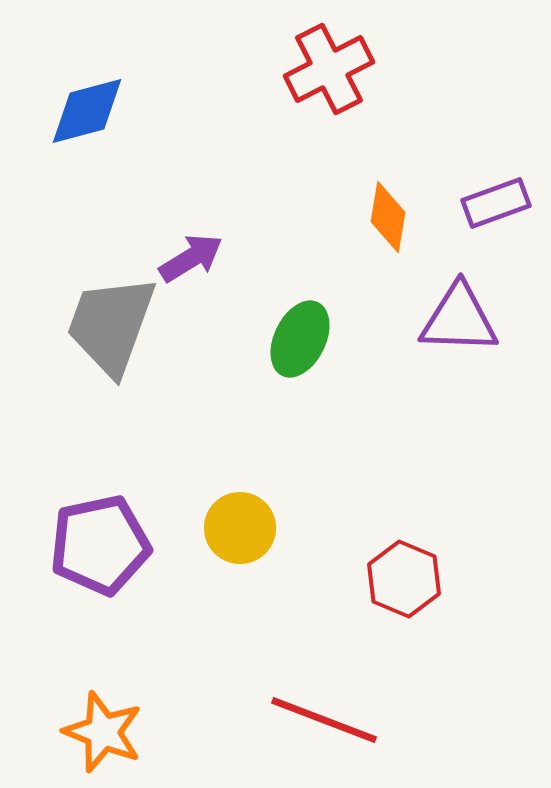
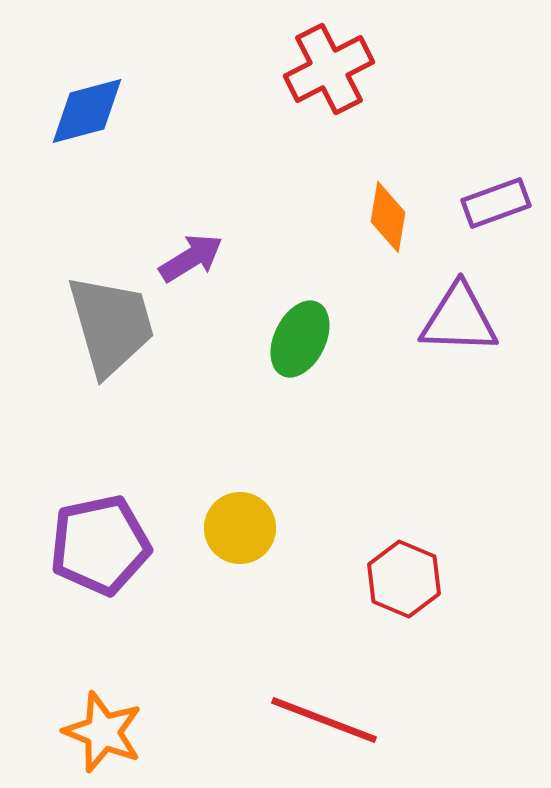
gray trapezoid: rotated 144 degrees clockwise
